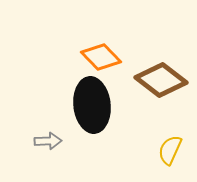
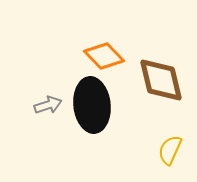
orange diamond: moved 3 px right, 1 px up
brown diamond: rotated 39 degrees clockwise
gray arrow: moved 36 px up; rotated 16 degrees counterclockwise
